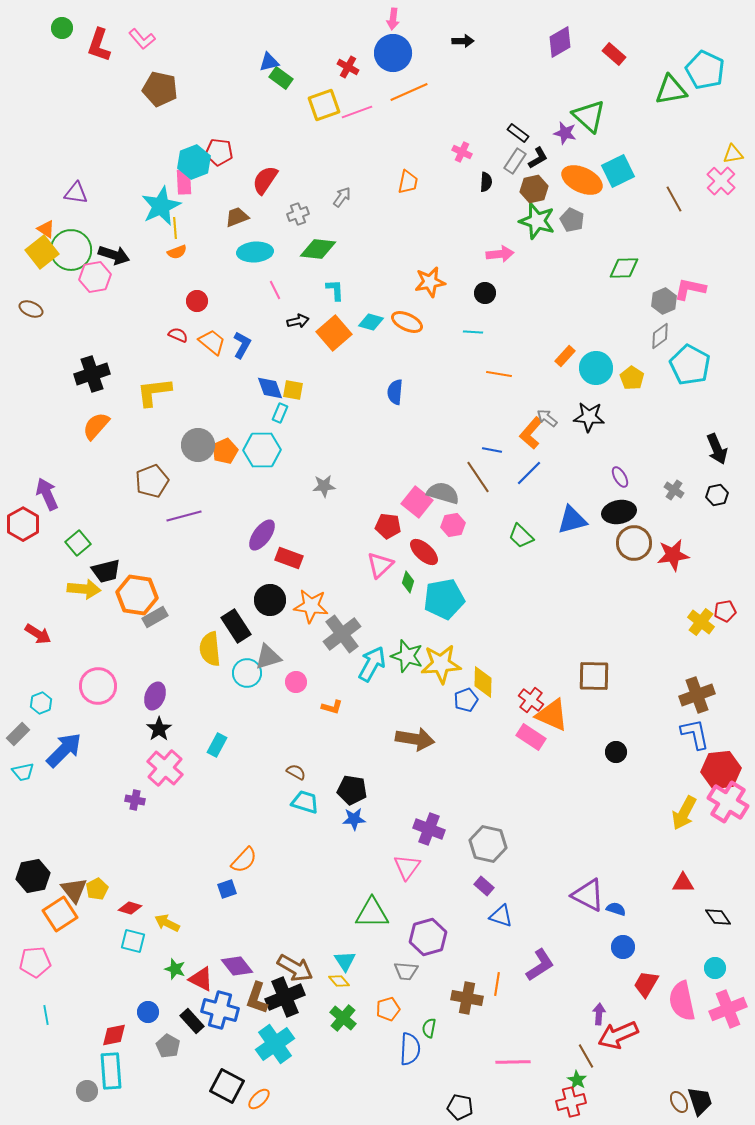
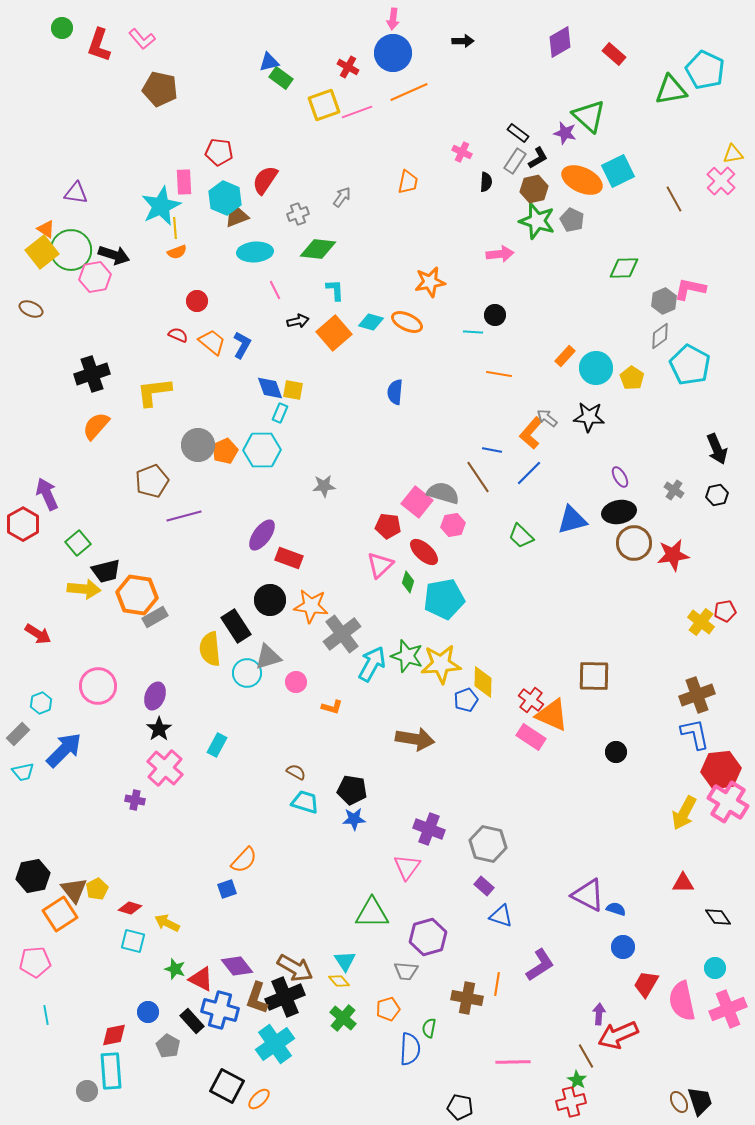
cyan hexagon at (194, 162): moved 31 px right, 36 px down; rotated 16 degrees counterclockwise
black circle at (485, 293): moved 10 px right, 22 px down
